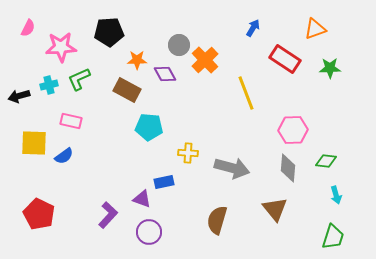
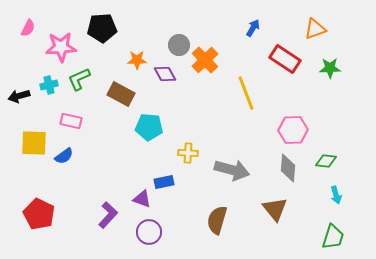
black pentagon: moved 7 px left, 4 px up
brown rectangle: moved 6 px left, 4 px down
gray arrow: moved 2 px down
